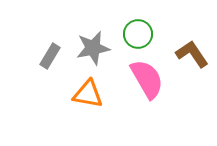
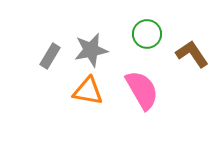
green circle: moved 9 px right
gray star: moved 2 px left, 2 px down
pink semicircle: moved 5 px left, 11 px down
orange triangle: moved 3 px up
